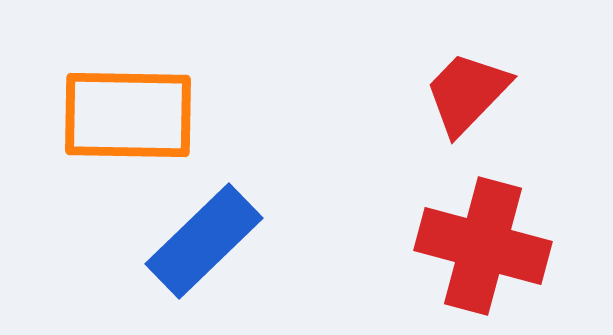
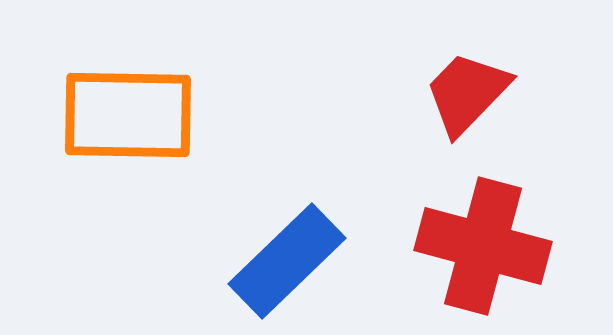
blue rectangle: moved 83 px right, 20 px down
